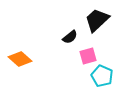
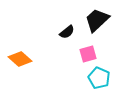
black semicircle: moved 3 px left, 5 px up
pink square: moved 2 px up
cyan pentagon: moved 3 px left, 2 px down
